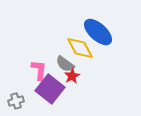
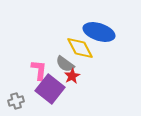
blue ellipse: moved 1 px right; rotated 24 degrees counterclockwise
